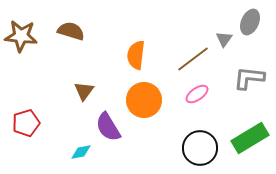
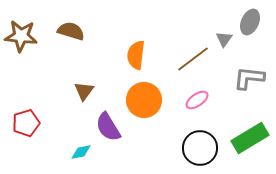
pink ellipse: moved 6 px down
